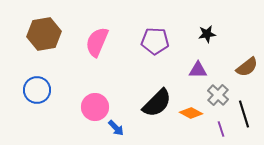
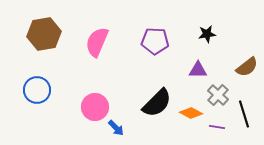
purple line: moved 4 px left, 2 px up; rotated 63 degrees counterclockwise
